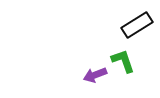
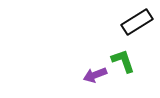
black rectangle: moved 3 px up
